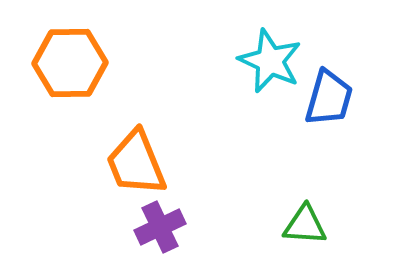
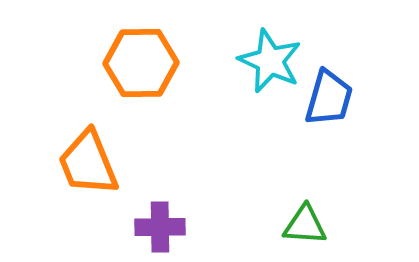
orange hexagon: moved 71 px right
orange trapezoid: moved 48 px left
purple cross: rotated 24 degrees clockwise
